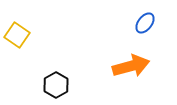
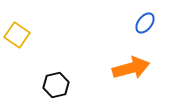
orange arrow: moved 2 px down
black hexagon: rotated 15 degrees clockwise
